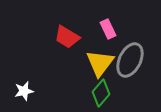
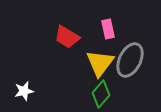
pink rectangle: rotated 12 degrees clockwise
green diamond: moved 1 px down
